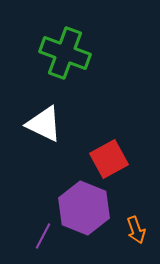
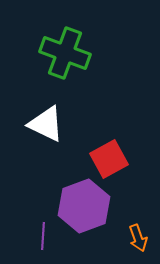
white triangle: moved 2 px right
purple hexagon: moved 2 px up; rotated 18 degrees clockwise
orange arrow: moved 2 px right, 8 px down
purple line: rotated 24 degrees counterclockwise
